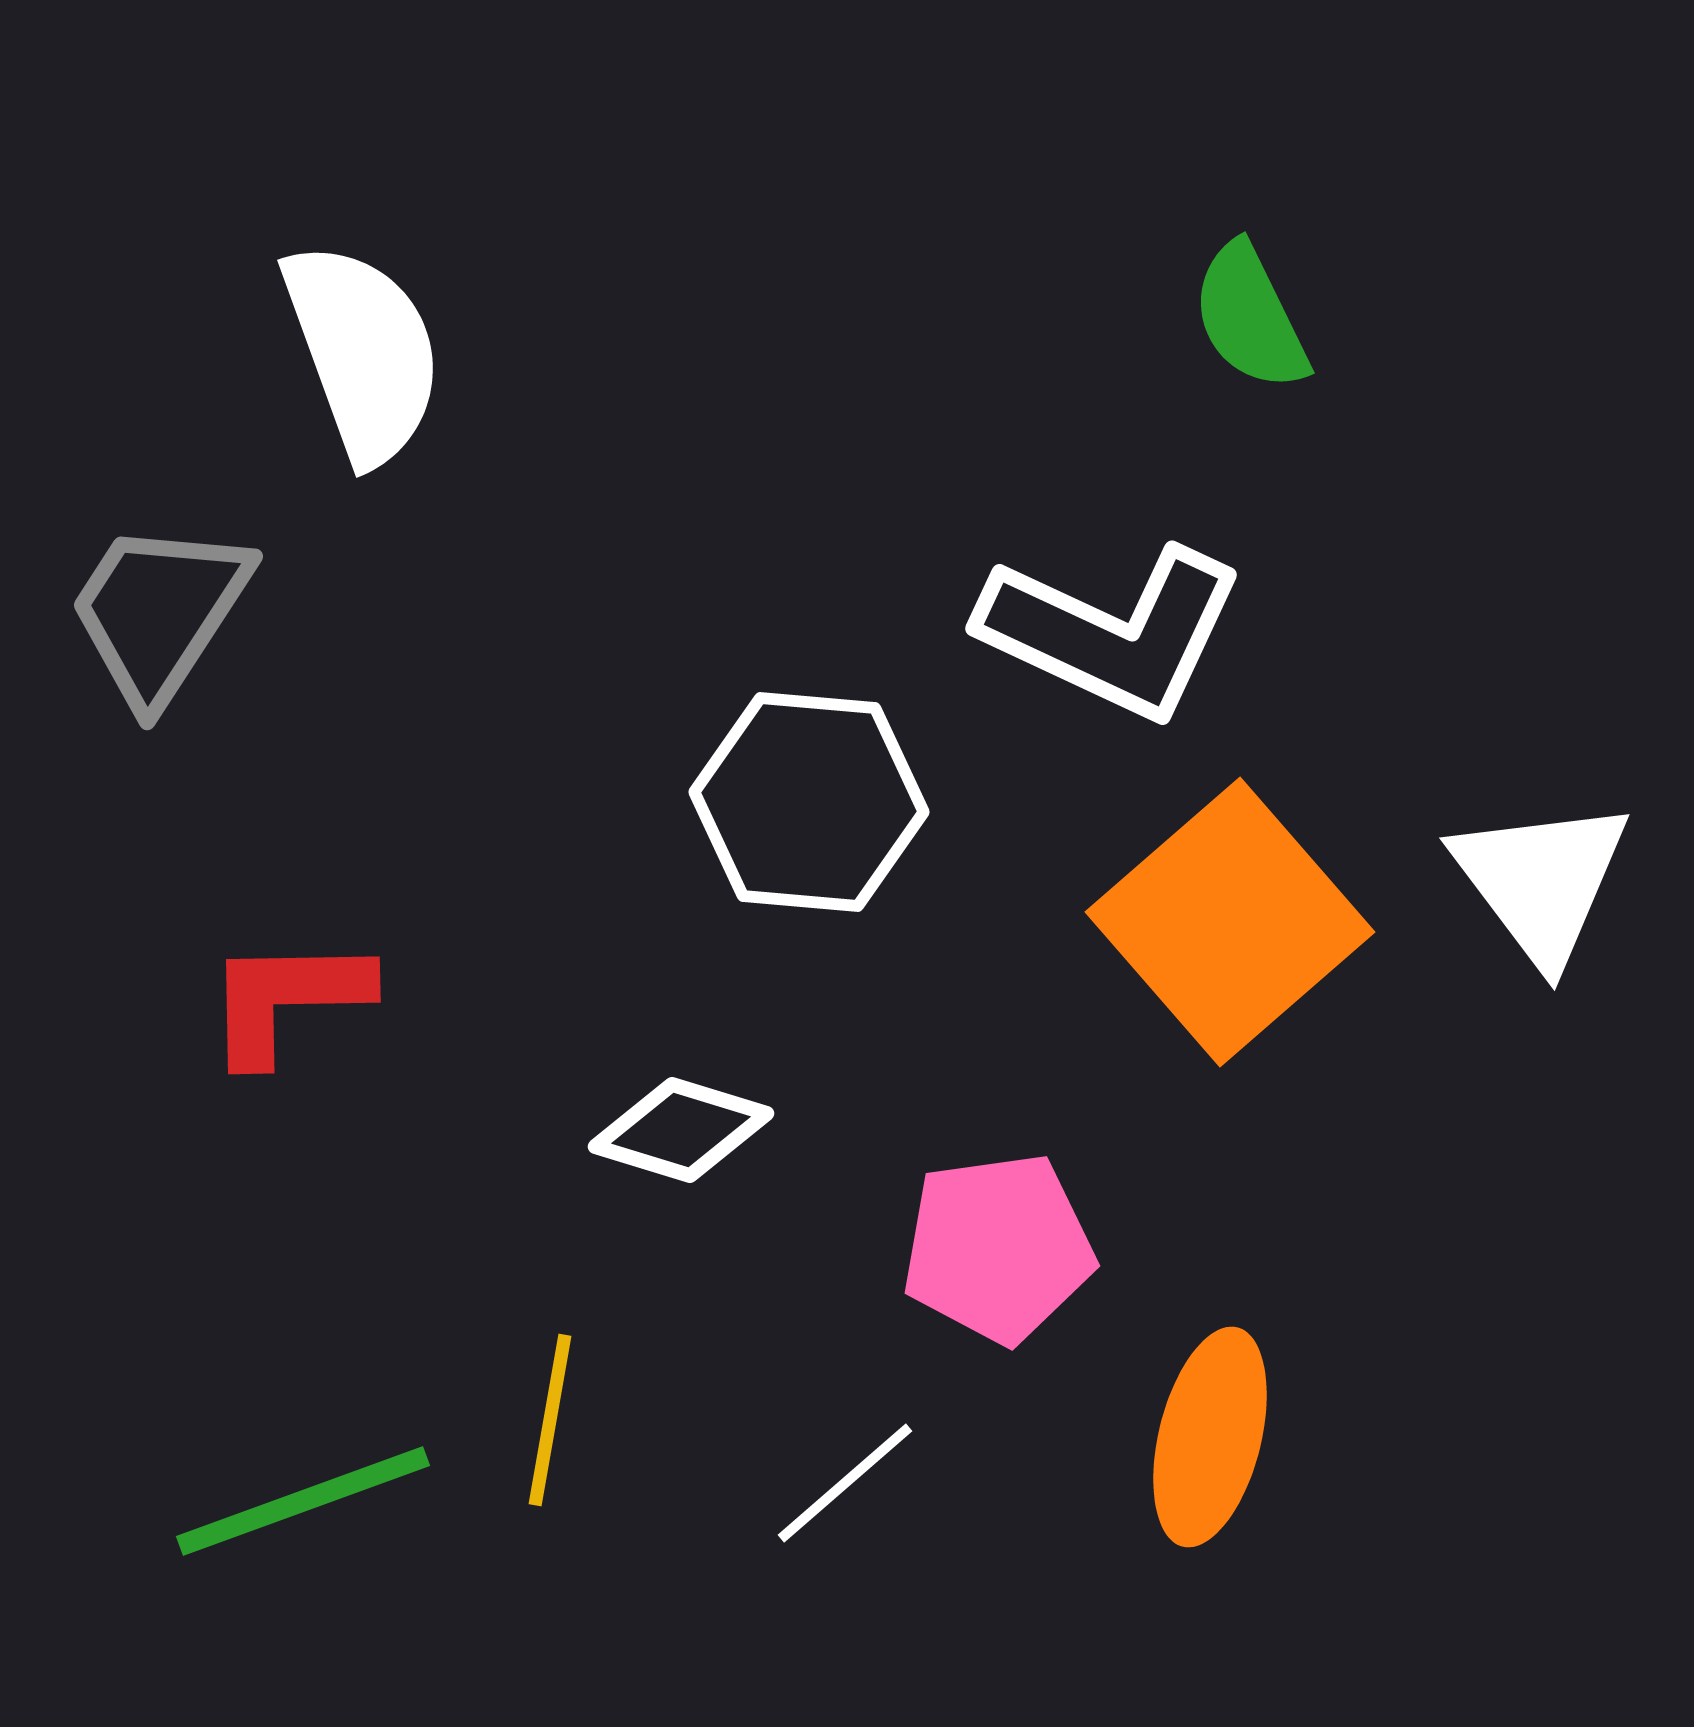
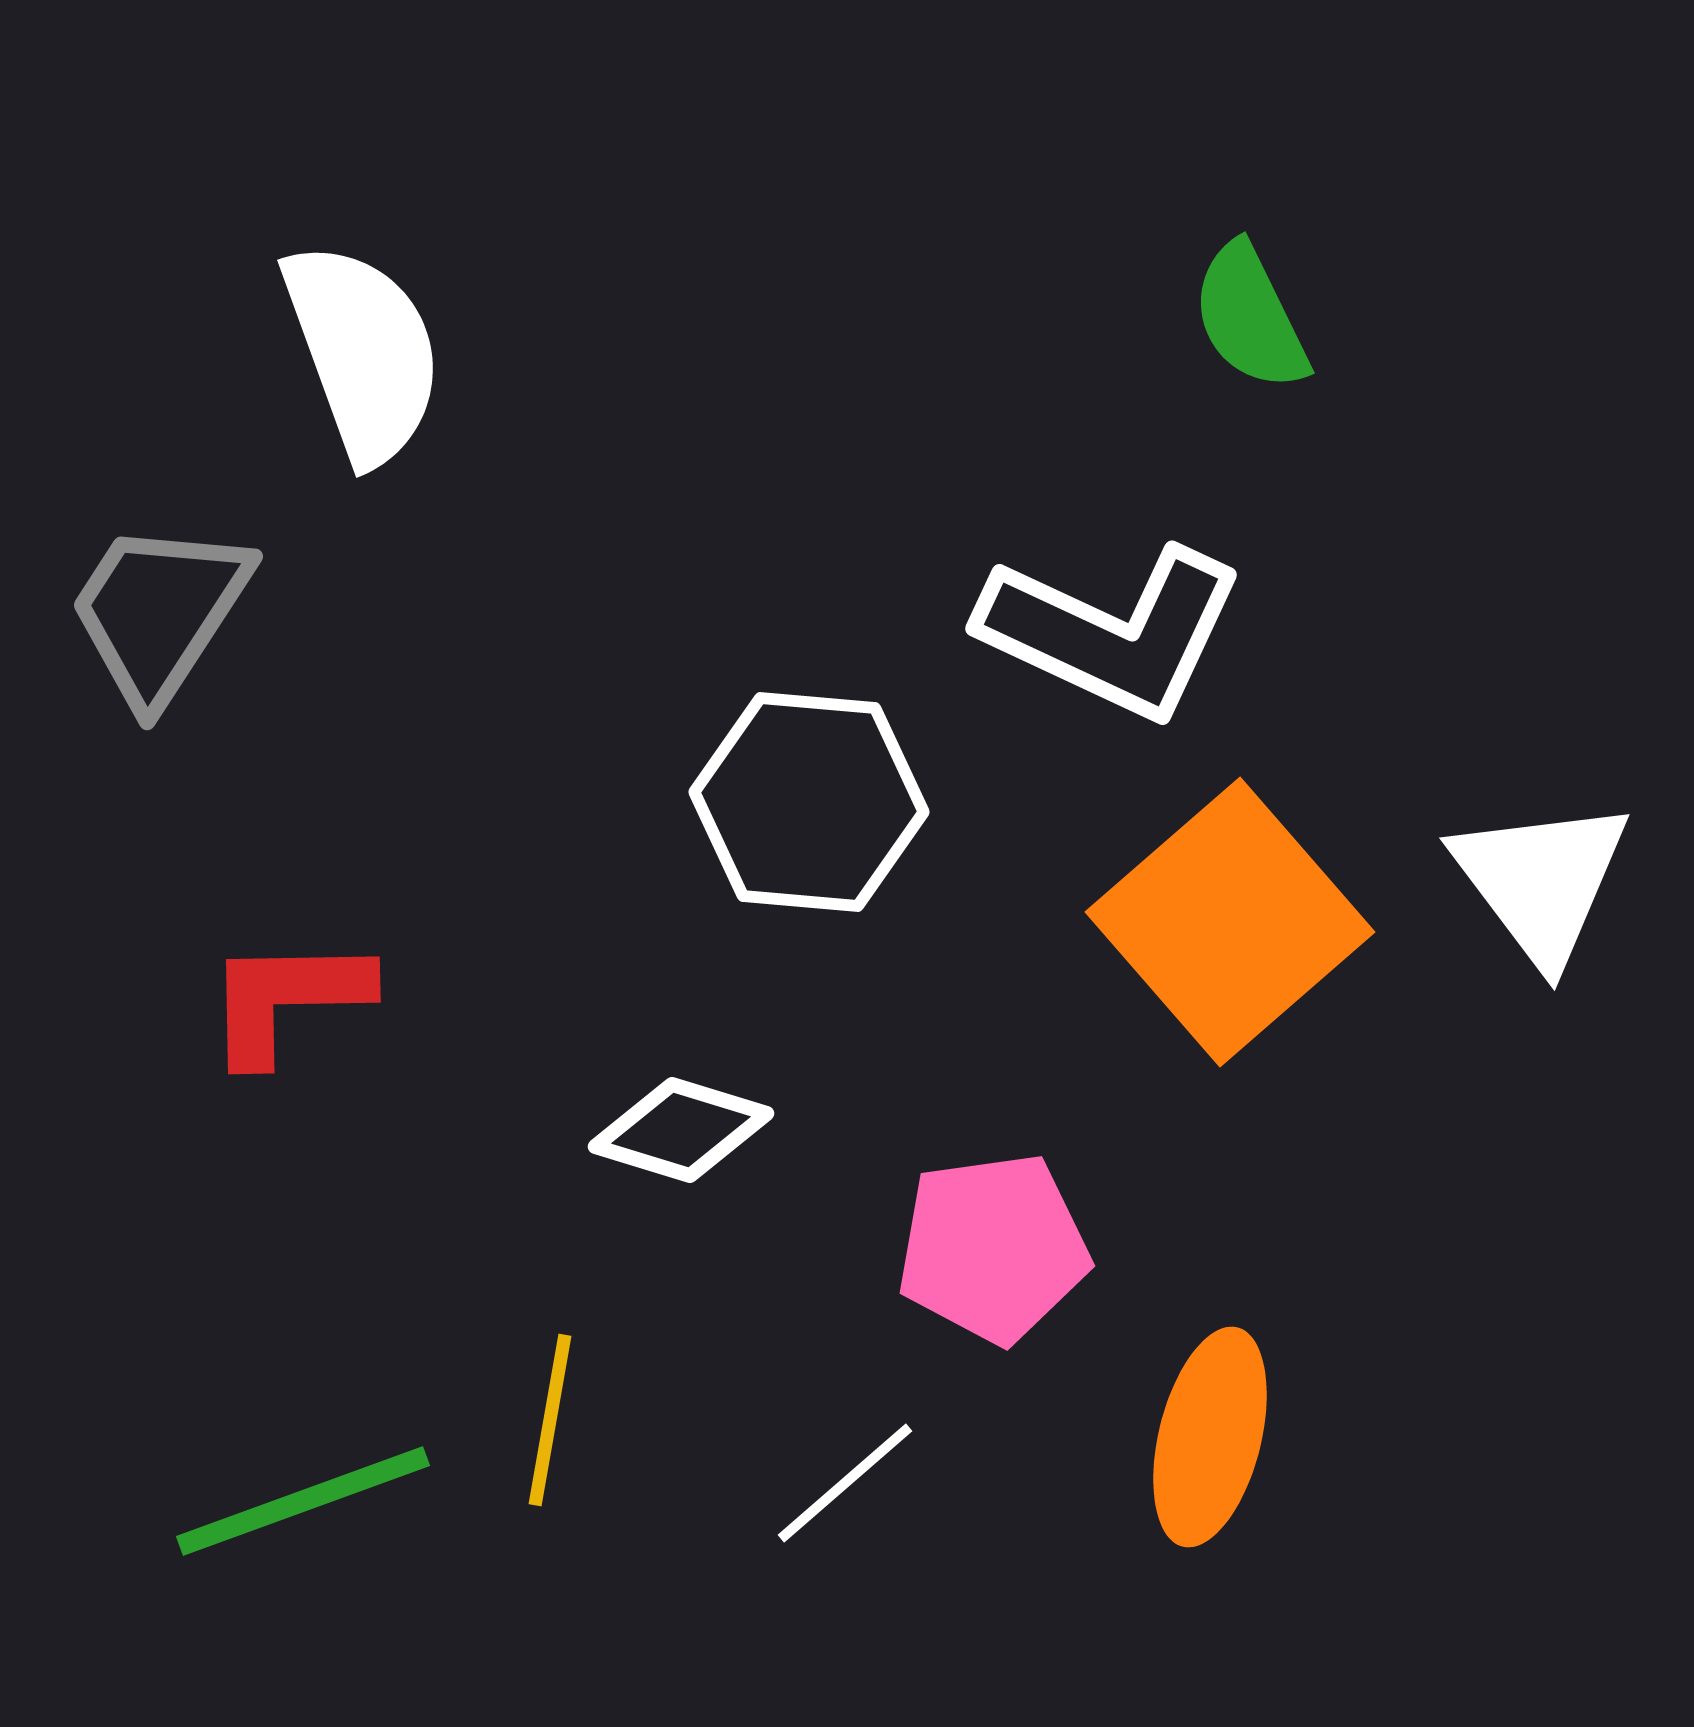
pink pentagon: moved 5 px left
